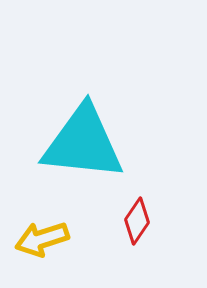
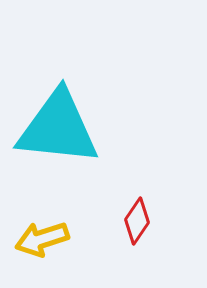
cyan triangle: moved 25 px left, 15 px up
